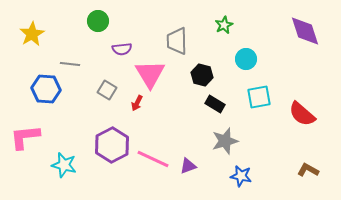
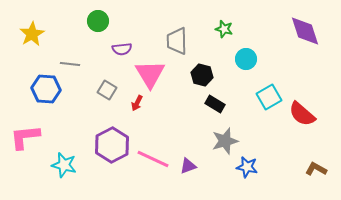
green star: moved 4 px down; rotated 30 degrees counterclockwise
cyan square: moved 10 px right; rotated 20 degrees counterclockwise
brown L-shape: moved 8 px right, 1 px up
blue star: moved 6 px right, 9 px up
